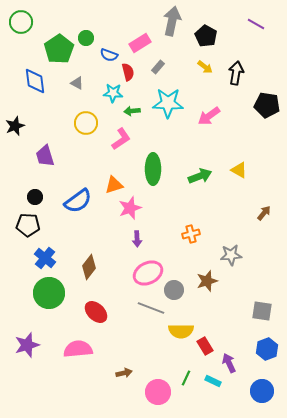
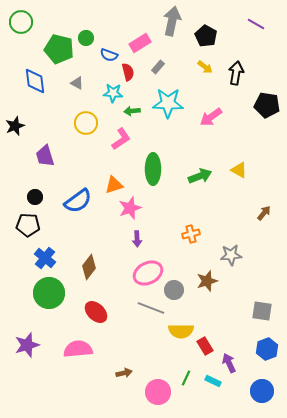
green pentagon at (59, 49): rotated 24 degrees counterclockwise
pink arrow at (209, 116): moved 2 px right, 1 px down
